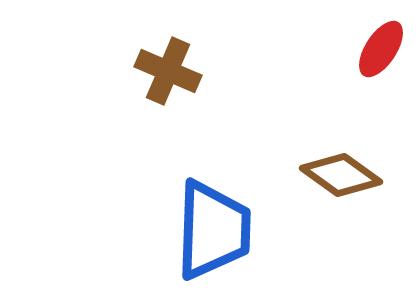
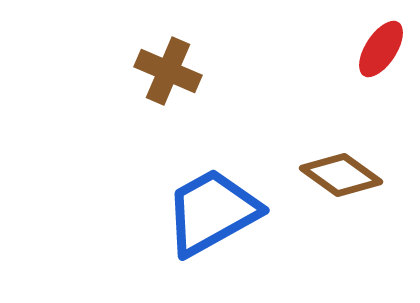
blue trapezoid: moved 1 px left, 18 px up; rotated 121 degrees counterclockwise
